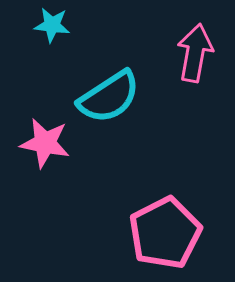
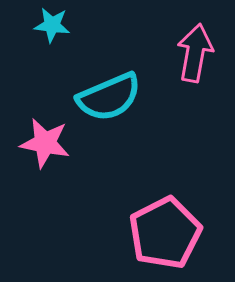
cyan semicircle: rotated 10 degrees clockwise
